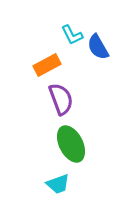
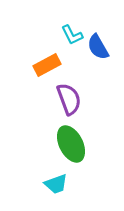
purple semicircle: moved 8 px right
cyan trapezoid: moved 2 px left
